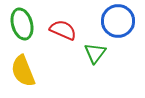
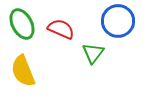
green ellipse: rotated 12 degrees counterclockwise
red semicircle: moved 2 px left, 1 px up
green triangle: moved 2 px left
